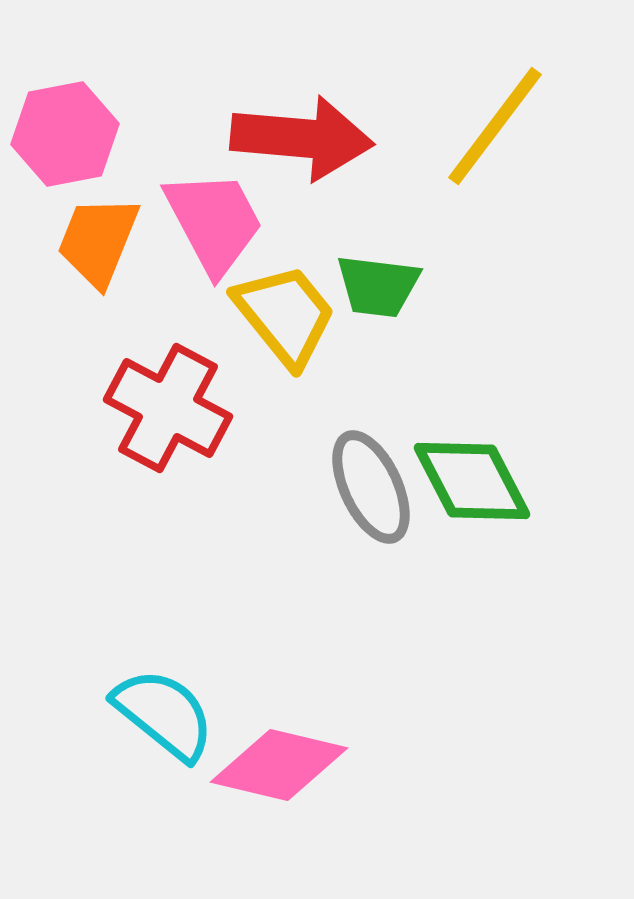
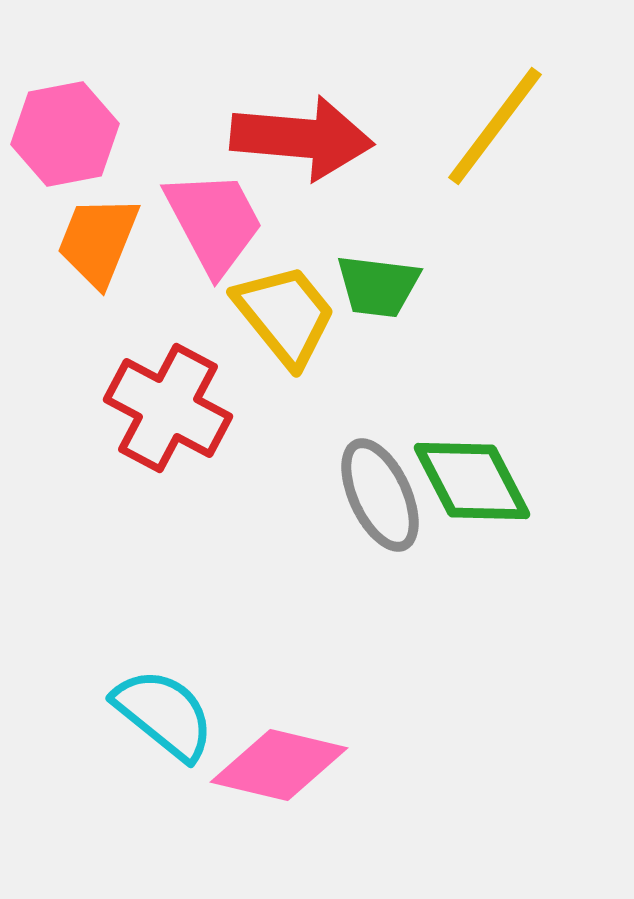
gray ellipse: moved 9 px right, 8 px down
